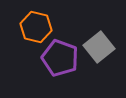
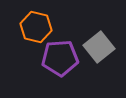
purple pentagon: rotated 24 degrees counterclockwise
